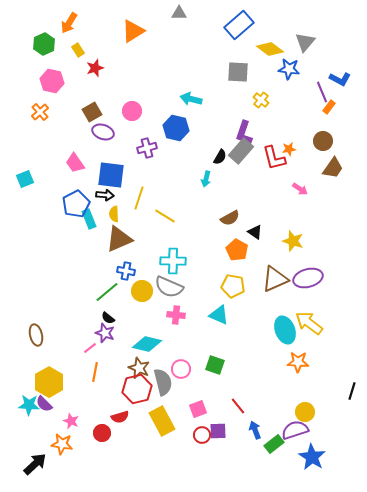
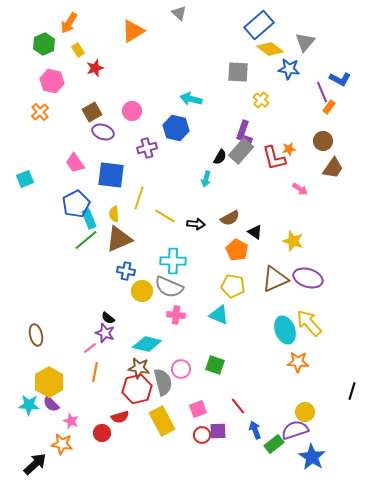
gray triangle at (179, 13): rotated 42 degrees clockwise
blue rectangle at (239, 25): moved 20 px right
black arrow at (105, 195): moved 91 px right, 29 px down
purple ellipse at (308, 278): rotated 32 degrees clockwise
green line at (107, 292): moved 21 px left, 52 px up
yellow arrow at (309, 323): rotated 12 degrees clockwise
brown star at (139, 368): rotated 15 degrees counterclockwise
purple semicircle at (44, 404): moved 7 px right
